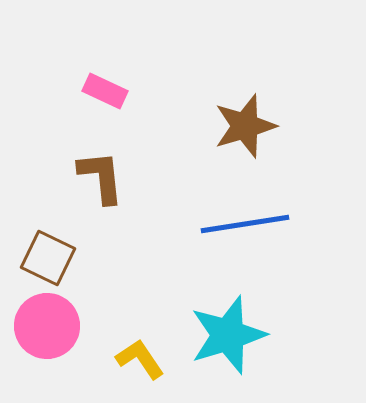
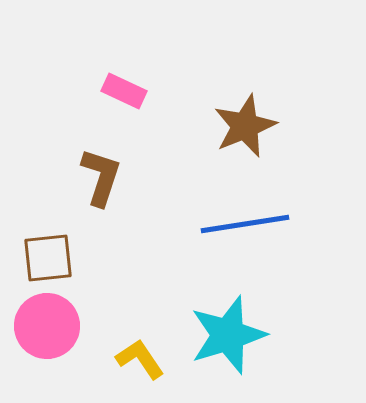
pink rectangle: moved 19 px right
brown star: rotated 6 degrees counterclockwise
brown L-shape: rotated 24 degrees clockwise
brown square: rotated 32 degrees counterclockwise
